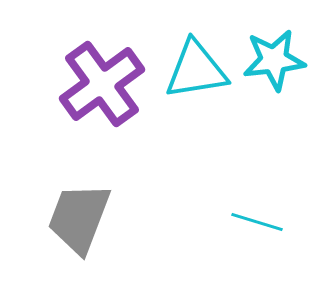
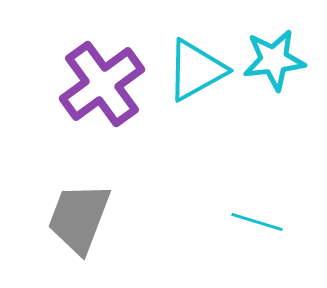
cyan triangle: rotated 20 degrees counterclockwise
